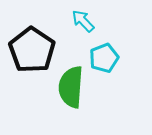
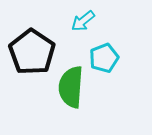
cyan arrow: rotated 85 degrees counterclockwise
black pentagon: moved 2 px down
